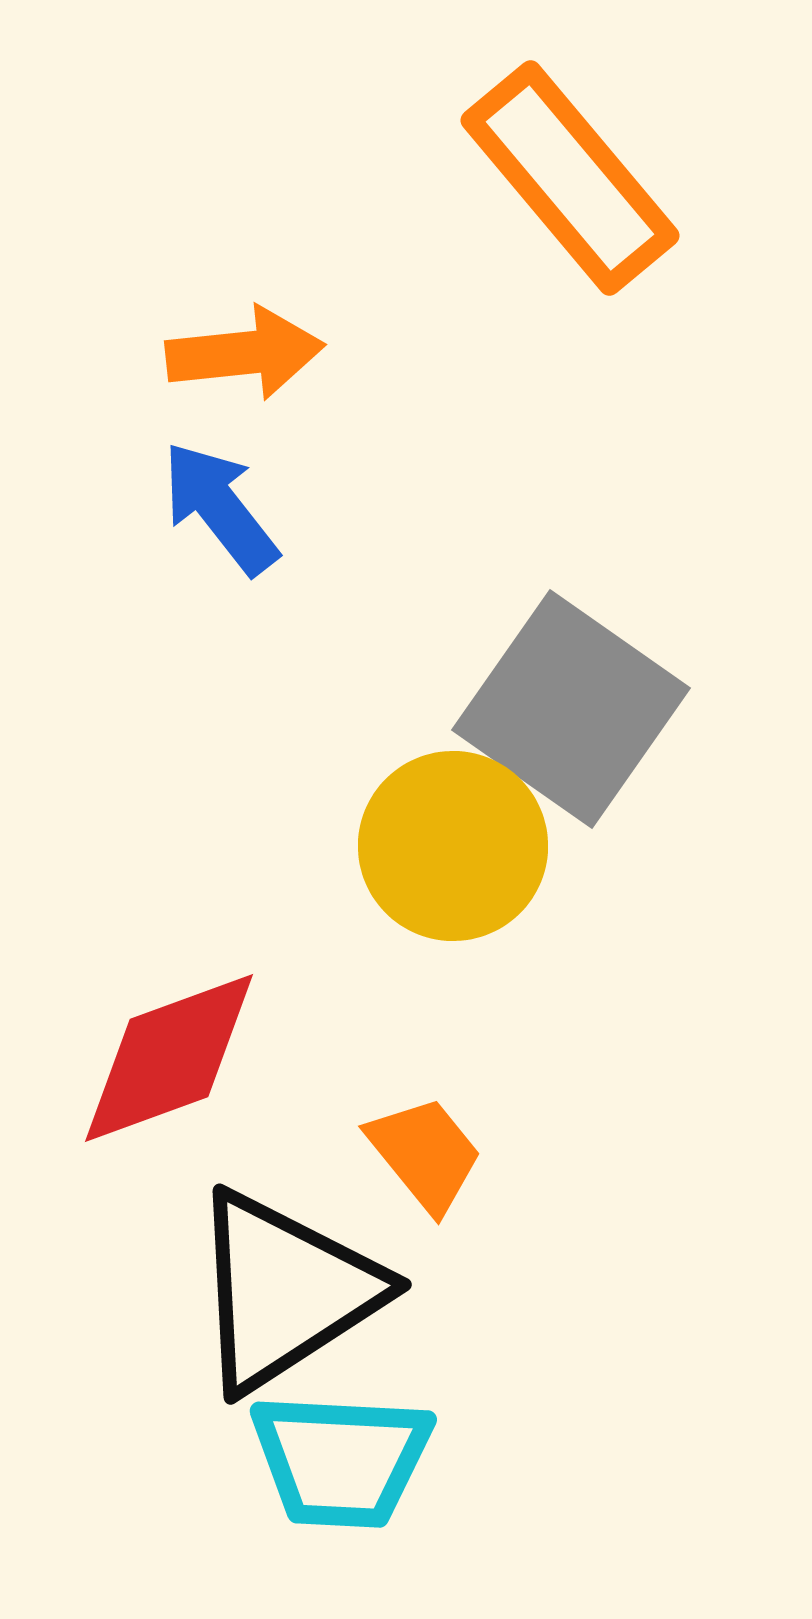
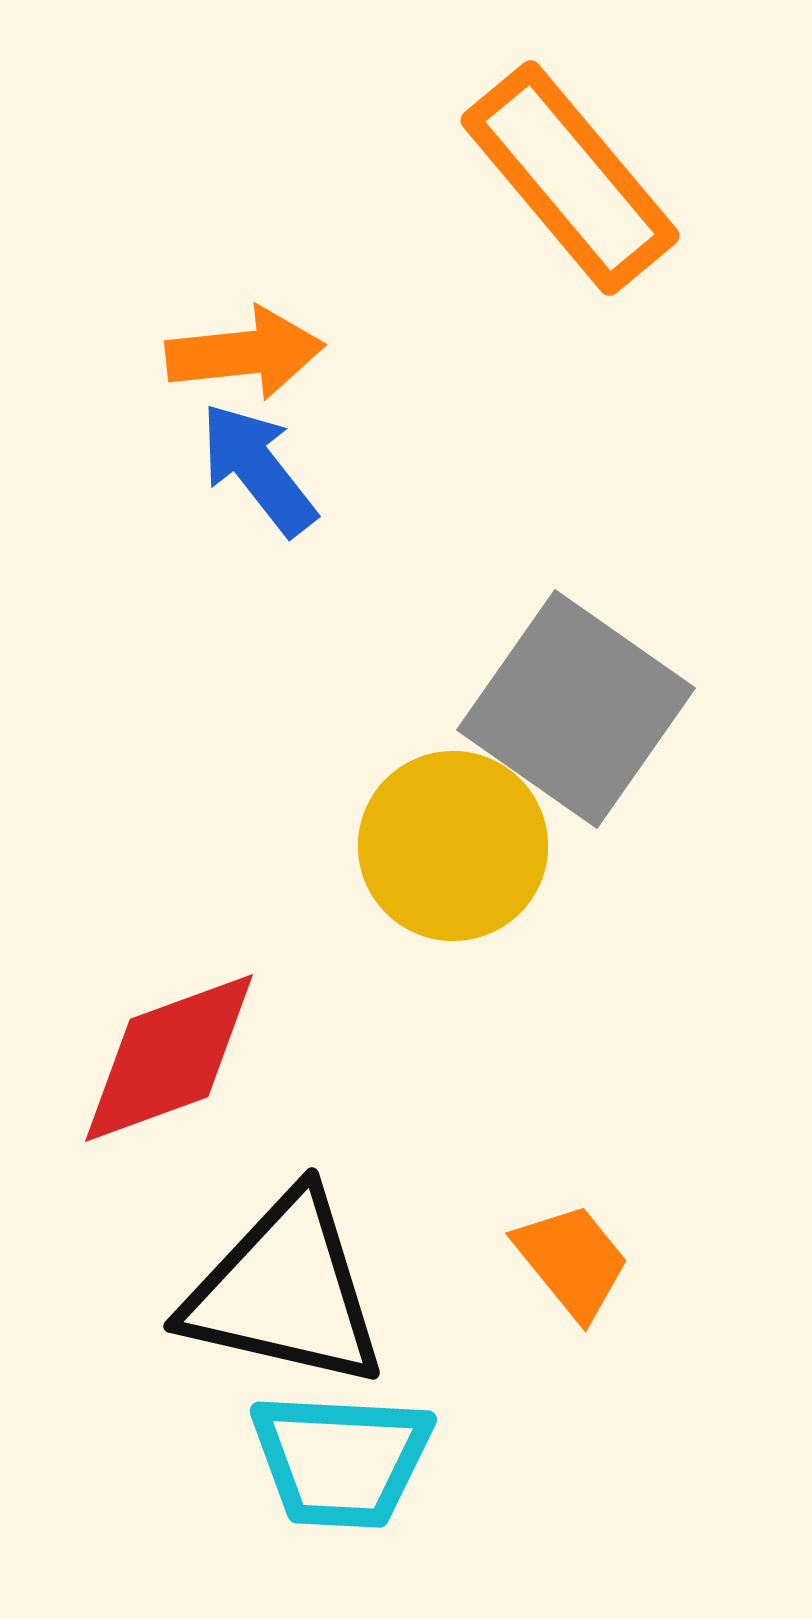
blue arrow: moved 38 px right, 39 px up
gray square: moved 5 px right
orange trapezoid: moved 147 px right, 107 px down
black triangle: rotated 46 degrees clockwise
